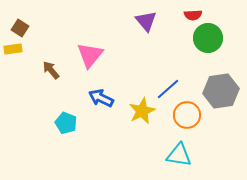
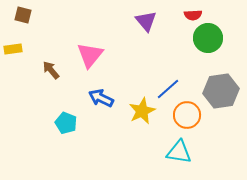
brown square: moved 3 px right, 13 px up; rotated 18 degrees counterclockwise
cyan triangle: moved 3 px up
